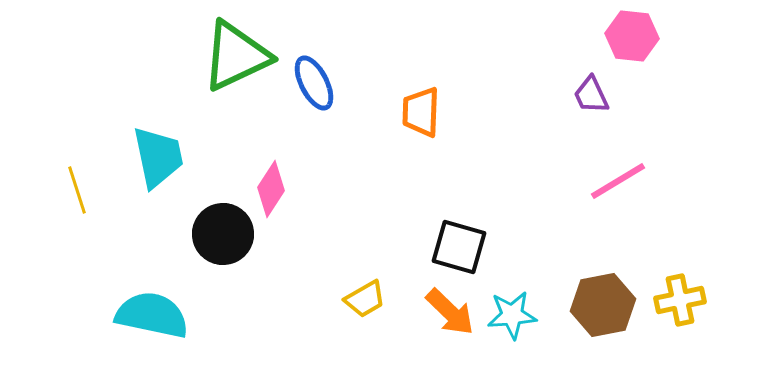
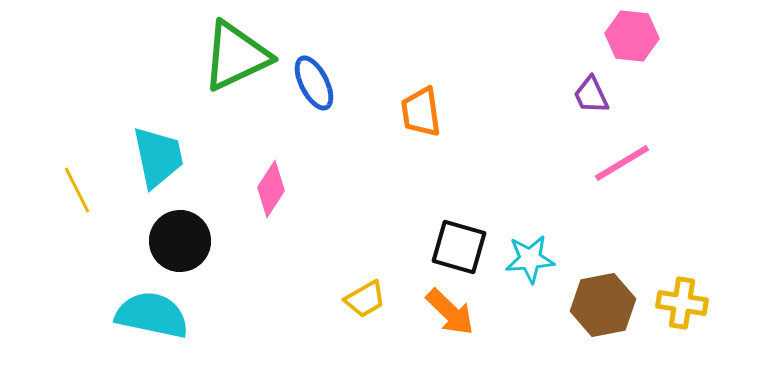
orange trapezoid: rotated 10 degrees counterclockwise
pink line: moved 4 px right, 18 px up
yellow line: rotated 9 degrees counterclockwise
black circle: moved 43 px left, 7 px down
yellow cross: moved 2 px right, 3 px down; rotated 21 degrees clockwise
cyan star: moved 18 px right, 56 px up
